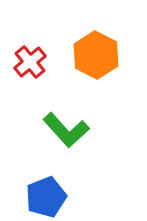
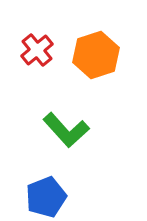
orange hexagon: rotated 15 degrees clockwise
red cross: moved 7 px right, 12 px up
